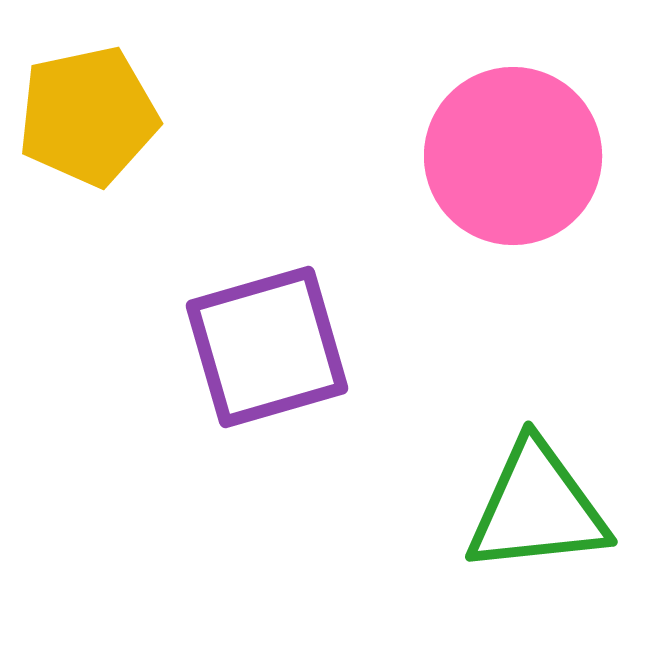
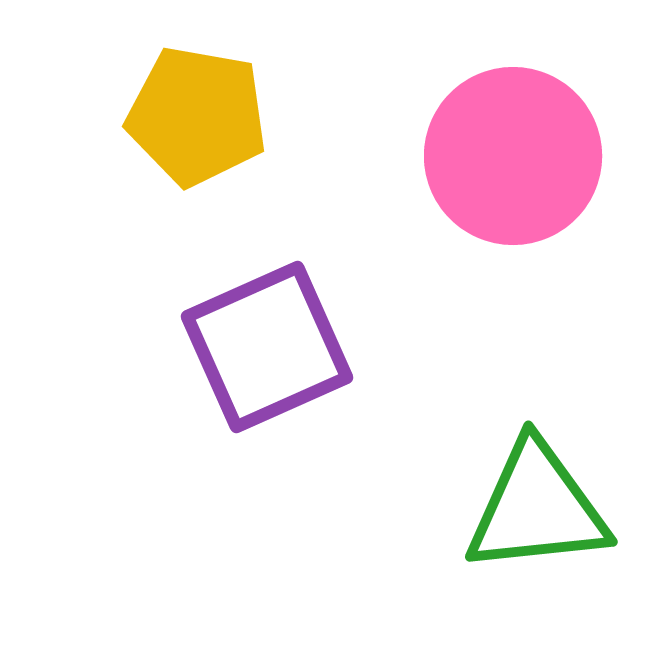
yellow pentagon: moved 109 px right; rotated 22 degrees clockwise
purple square: rotated 8 degrees counterclockwise
